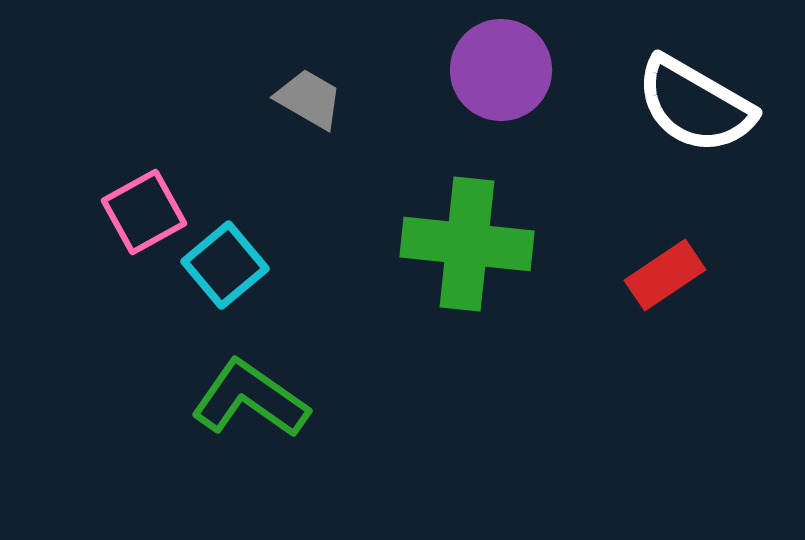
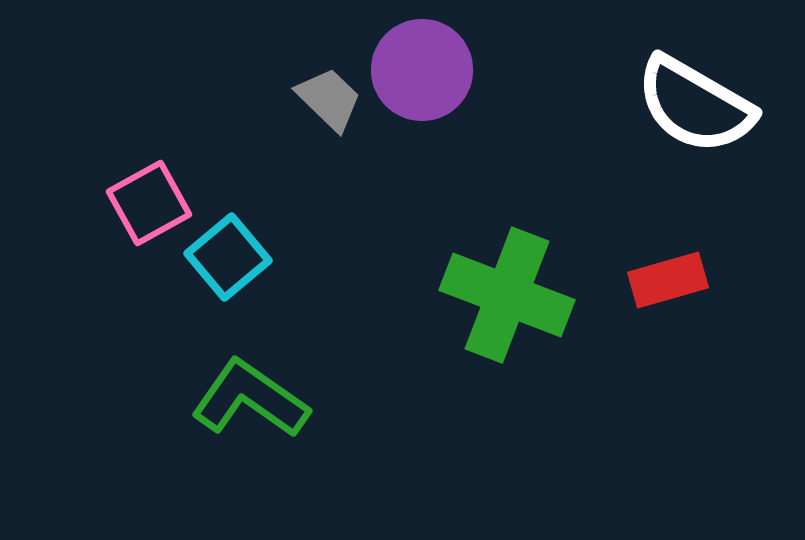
purple circle: moved 79 px left
gray trapezoid: moved 20 px right; rotated 14 degrees clockwise
pink square: moved 5 px right, 9 px up
green cross: moved 40 px right, 51 px down; rotated 15 degrees clockwise
cyan square: moved 3 px right, 8 px up
red rectangle: moved 3 px right, 5 px down; rotated 18 degrees clockwise
